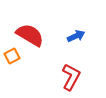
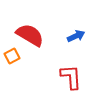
red L-shape: rotated 32 degrees counterclockwise
